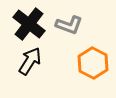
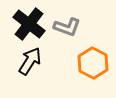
gray L-shape: moved 2 px left, 2 px down
